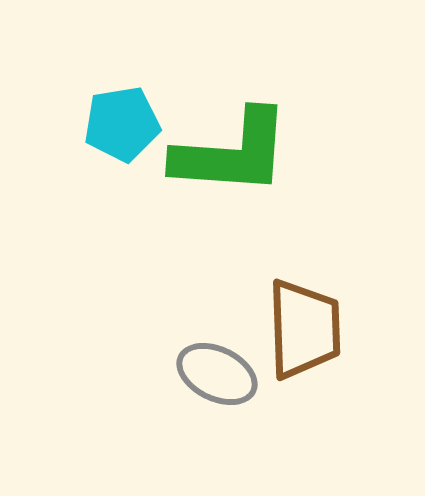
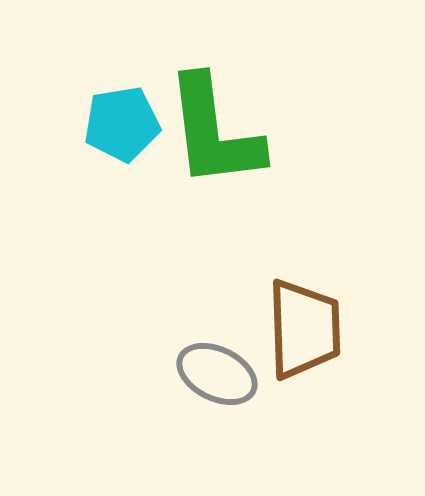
green L-shape: moved 18 px left, 21 px up; rotated 79 degrees clockwise
